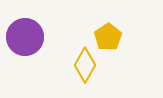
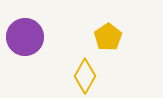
yellow diamond: moved 11 px down
